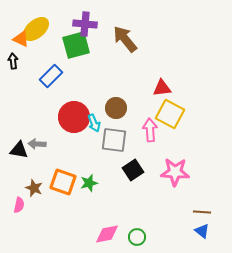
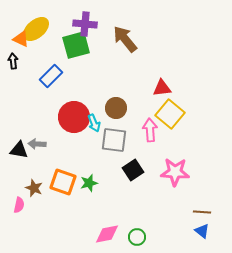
yellow square: rotated 12 degrees clockwise
